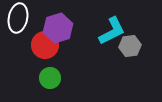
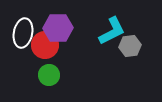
white ellipse: moved 5 px right, 15 px down
purple hexagon: rotated 16 degrees clockwise
green circle: moved 1 px left, 3 px up
